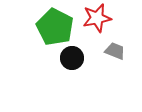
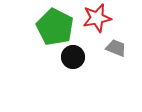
gray trapezoid: moved 1 px right, 3 px up
black circle: moved 1 px right, 1 px up
